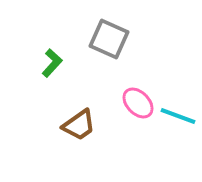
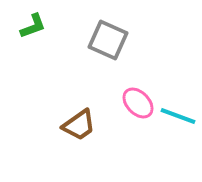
gray square: moved 1 px left, 1 px down
green L-shape: moved 19 px left, 37 px up; rotated 28 degrees clockwise
